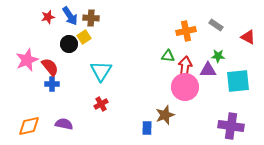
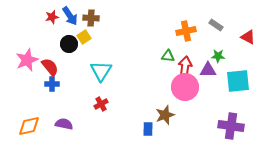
red star: moved 4 px right
blue rectangle: moved 1 px right, 1 px down
